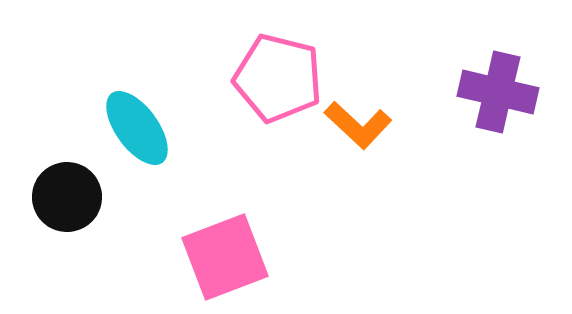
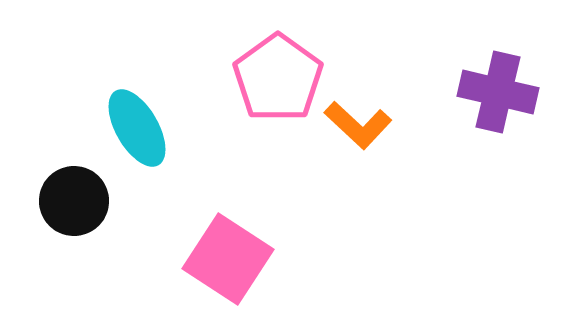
pink pentagon: rotated 22 degrees clockwise
cyan ellipse: rotated 6 degrees clockwise
black circle: moved 7 px right, 4 px down
pink square: moved 3 px right, 2 px down; rotated 36 degrees counterclockwise
